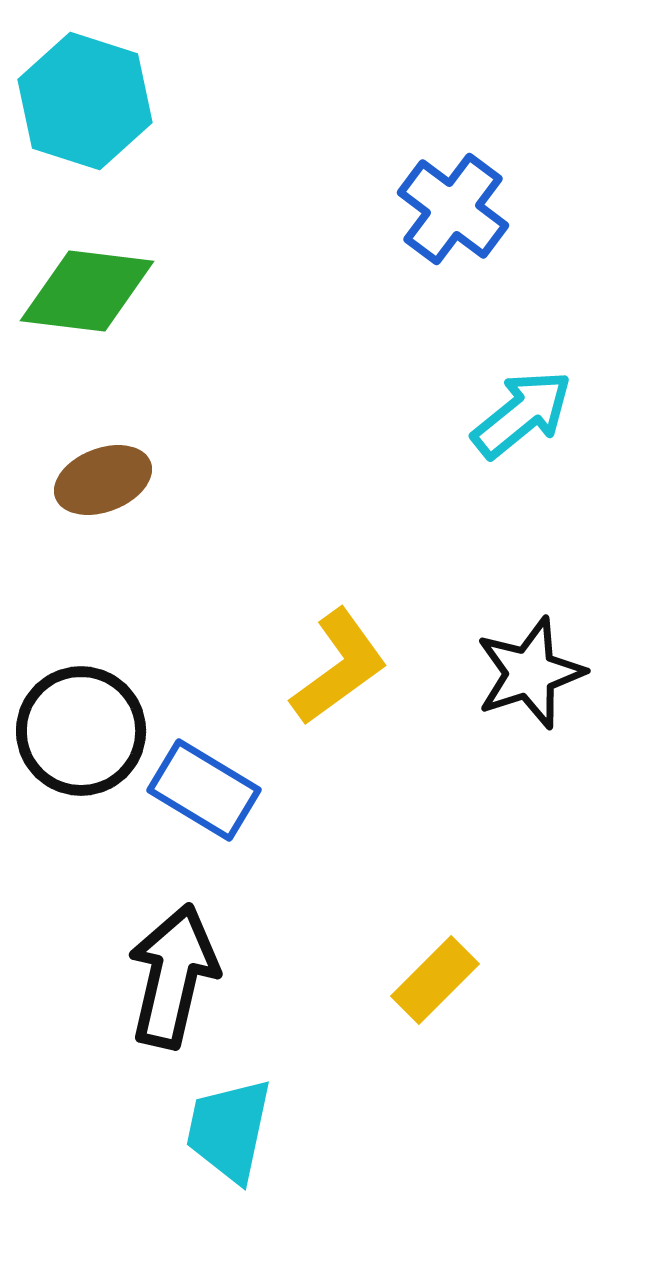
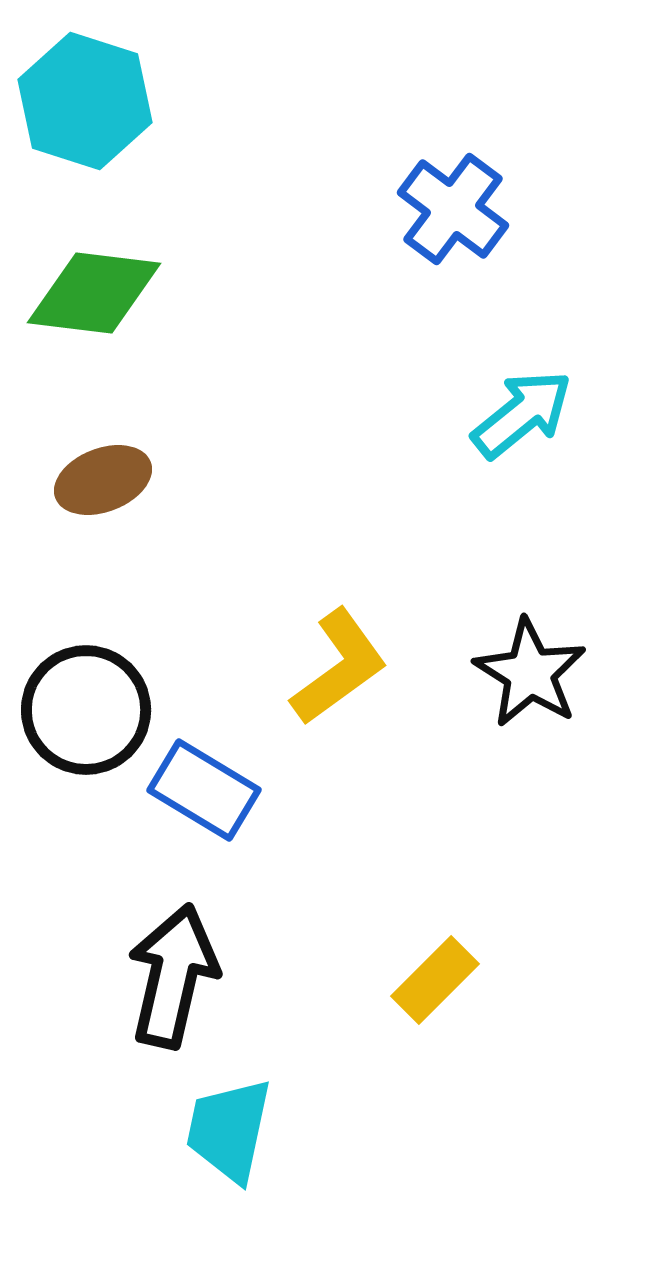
green diamond: moved 7 px right, 2 px down
black star: rotated 22 degrees counterclockwise
black circle: moved 5 px right, 21 px up
